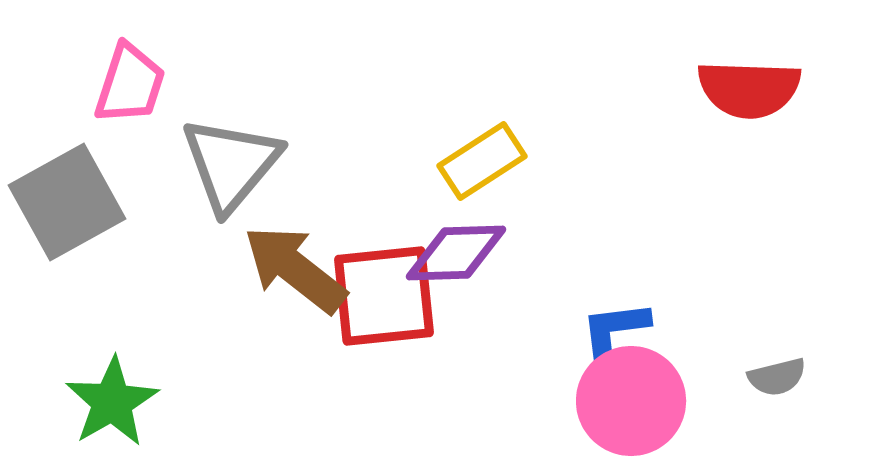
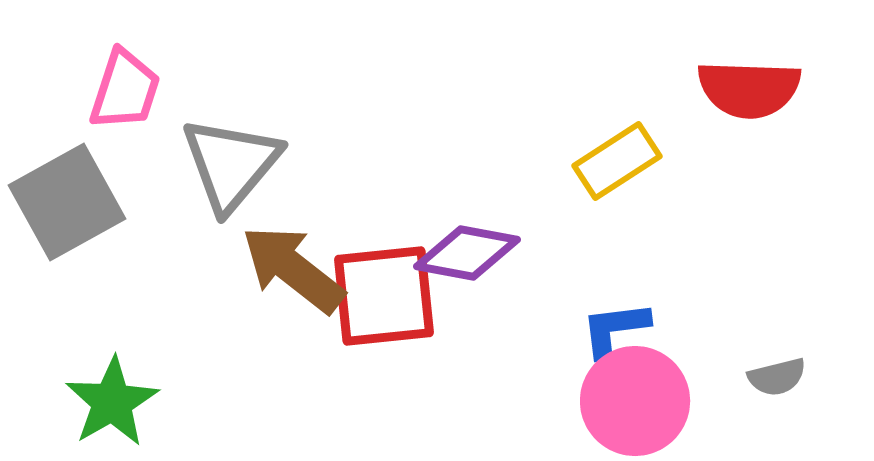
pink trapezoid: moved 5 px left, 6 px down
yellow rectangle: moved 135 px right
purple diamond: moved 11 px right; rotated 12 degrees clockwise
brown arrow: moved 2 px left
pink circle: moved 4 px right
